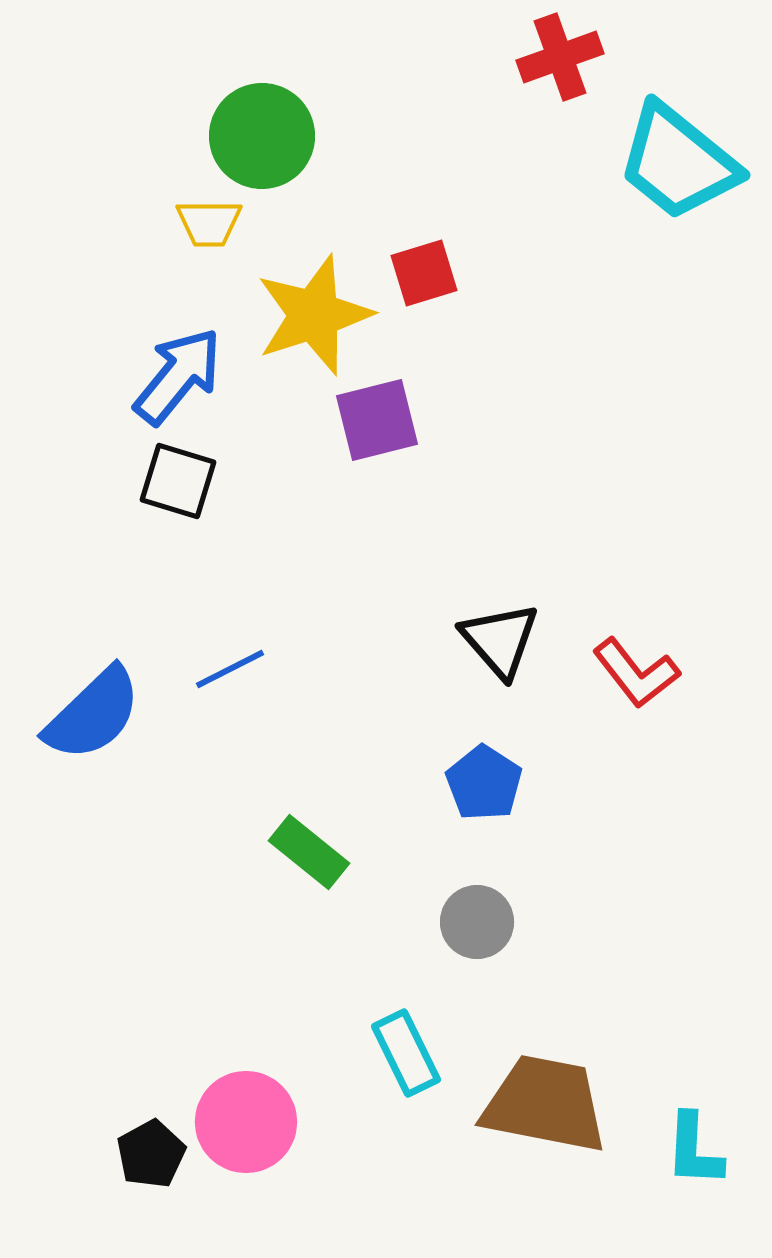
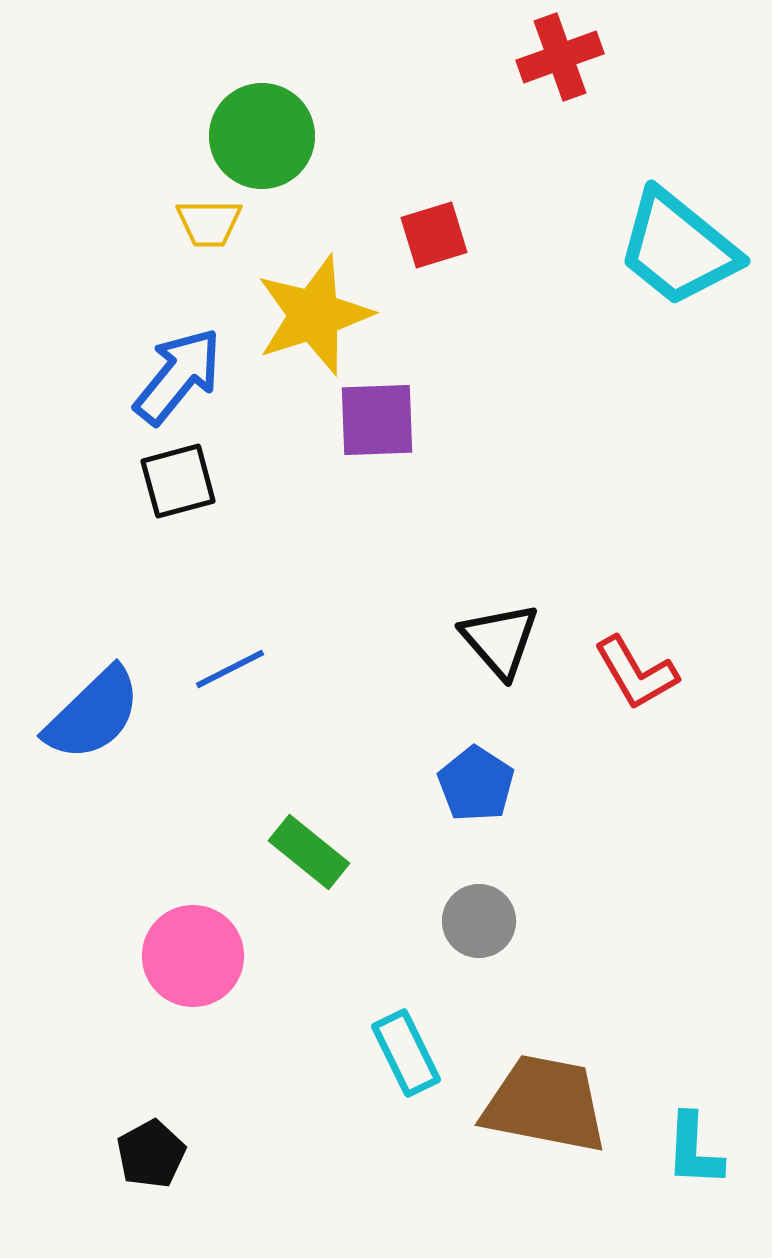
cyan trapezoid: moved 86 px down
red square: moved 10 px right, 38 px up
purple square: rotated 12 degrees clockwise
black square: rotated 32 degrees counterclockwise
red L-shape: rotated 8 degrees clockwise
blue pentagon: moved 8 px left, 1 px down
gray circle: moved 2 px right, 1 px up
pink circle: moved 53 px left, 166 px up
